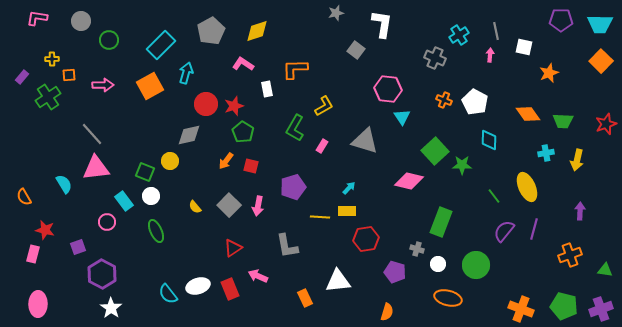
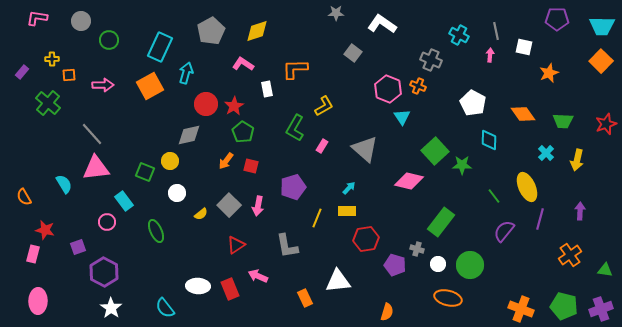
gray star at (336, 13): rotated 14 degrees clockwise
purple pentagon at (561, 20): moved 4 px left, 1 px up
white L-shape at (382, 24): rotated 64 degrees counterclockwise
cyan trapezoid at (600, 24): moved 2 px right, 2 px down
cyan cross at (459, 35): rotated 30 degrees counterclockwise
cyan rectangle at (161, 45): moved 1 px left, 2 px down; rotated 20 degrees counterclockwise
gray square at (356, 50): moved 3 px left, 3 px down
gray cross at (435, 58): moved 4 px left, 2 px down
purple rectangle at (22, 77): moved 5 px up
pink hexagon at (388, 89): rotated 16 degrees clockwise
green cross at (48, 97): moved 6 px down; rotated 15 degrees counterclockwise
orange cross at (444, 100): moved 26 px left, 14 px up
white pentagon at (475, 102): moved 2 px left, 1 px down
red star at (234, 106): rotated 12 degrees counterclockwise
orange diamond at (528, 114): moved 5 px left
gray triangle at (365, 141): moved 8 px down; rotated 24 degrees clockwise
cyan cross at (546, 153): rotated 35 degrees counterclockwise
white circle at (151, 196): moved 26 px right, 3 px up
yellow semicircle at (195, 207): moved 6 px right, 7 px down; rotated 88 degrees counterclockwise
yellow line at (320, 217): moved 3 px left, 1 px down; rotated 72 degrees counterclockwise
green rectangle at (441, 222): rotated 16 degrees clockwise
purple line at (534, 229): moved 6 px right, 10 px up
red triangle at (233, 248): moved 3 px right, 3 px up
orange cross at (570, 255): rotated 15 degrees counterclockwise
green circle at (476, 265): moved 6 px left
purple pentagon at (395, 272): moved 7 px up
purple hexagon at (102, 274): moved 2 px right, 2 px up
white ellipse at (198, 286): rotated 20 degrees clockwise
cyan semicircle at (168, 294): moved 3 px left, 14 px down
pink ellipse at (38, 304): moved 3 px up
